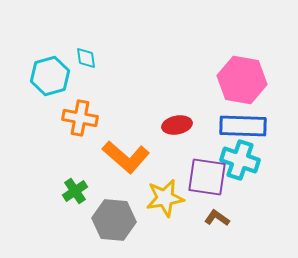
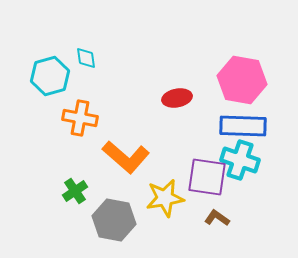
red ellipse: moved 27 px up
gray hexagon: rotated 6 degrees clockwise
